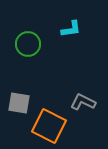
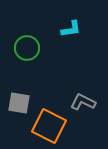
green circle: moved 1 px left, 4 px down
